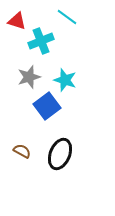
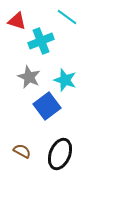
gray star: rotated 30 degrees counterclockwise
